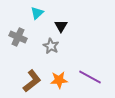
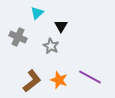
orange star: rotated 24 degrees clockwise
